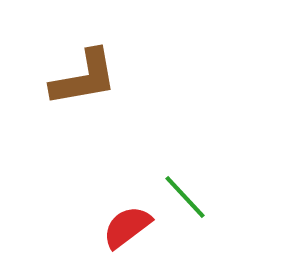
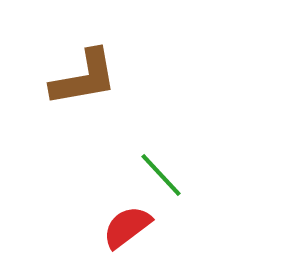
green line: moved 24 px left, 22 px up
